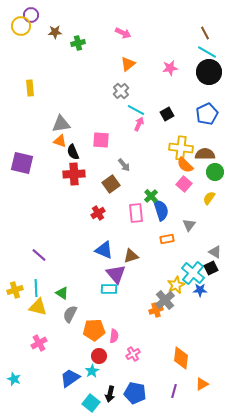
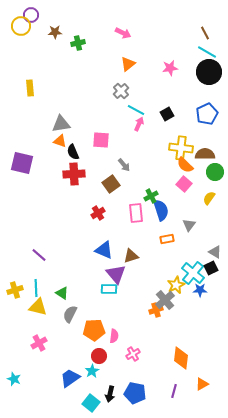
green cross at (151, 196): rotated 16 degrees clockwise
